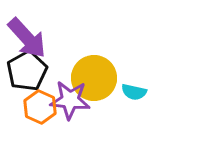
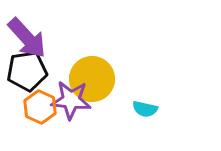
black pentagon: rotated 21 degrees clockwise
yellow circle: moved 2 px left, 1 px down
cyan semicircle: moved 11 px right, 17 px down
purple star: moved 1 px right
